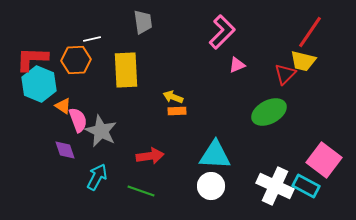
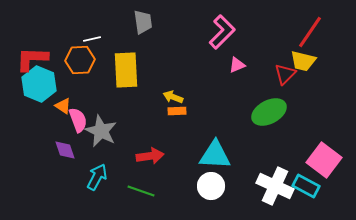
orange hexagon: moved 4 px right
